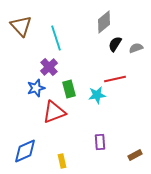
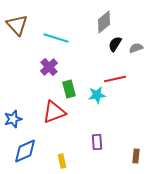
brown triangle: moved 4 px left, 1 px up
cyan line: rotated 55 degrees counterclockwise
blue star: moved 23 px left, 31 px down
purple rectangle: moved 3 px left
brown rectangle: moved 1 px right, 1 px down; rotated 56 degrees counterclockwise
